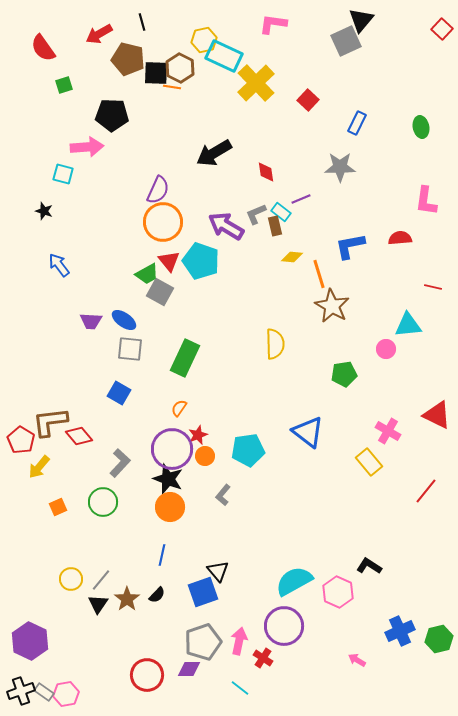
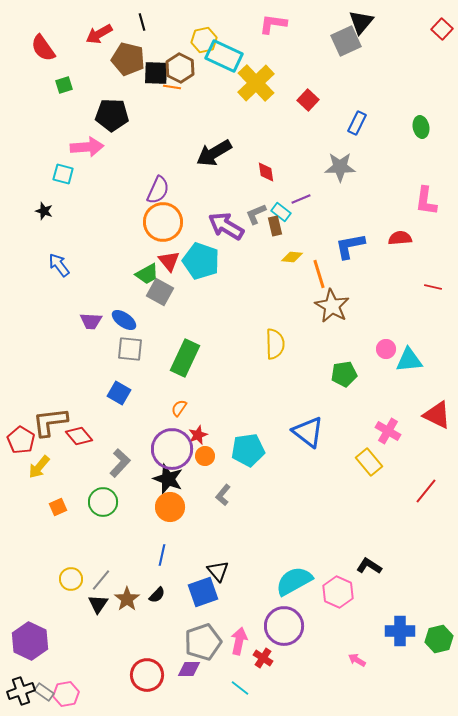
black triangle at (361, 20): moved 2 px down
cyan triangle at (408, 325): moved 1 px right, 35 px down
blue cross at (400, 631): rotated 24 degrees clockwise
